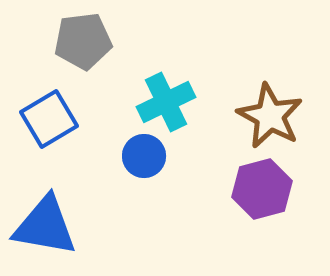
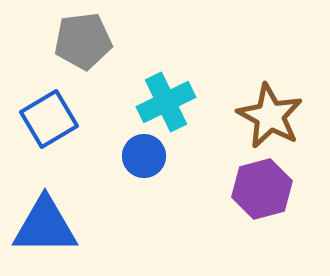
blue triangle: rotated 10 degrees counterclockwise
